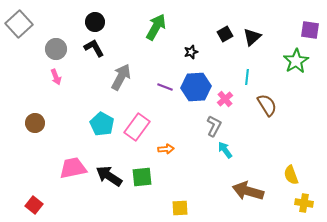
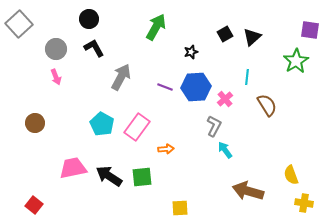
black circle: moved 6 px left, 3 px up
